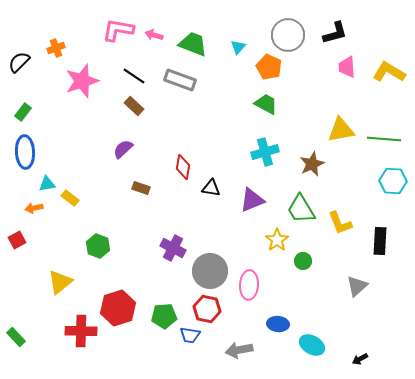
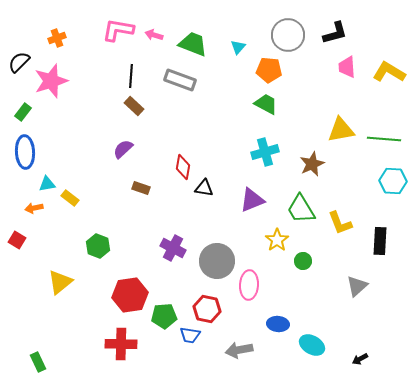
orange cross at (56, 48): moved 1 px right, 10 px up
orange pentagon at (269, 67): moved 3 px down; rotated 20 degrees counterclockwise
black line at (134, 76): moved 3 px left; rotated 60 degrees clockwise
pink star at (82, 81): moved 31 px left
black triangle at (211, 188): moved 7 px left
red square at (17, 240): rotated 30 degrees counterclockwise
gray circle at (210, 271): moved 7 px right, 10 px up
red hexagon at (118, 308): moved 12 px right, 13 px up; rotated 8 degrees clockwise
red cross at (81, 331): moved 40 px right, 13 px down
green rectangle at (16, 337): moved 22 px right, 25 px down; rotated 18 degrees clockwise
